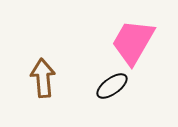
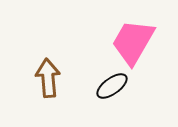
brown arrow: moved 5 px right
